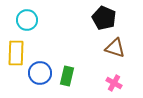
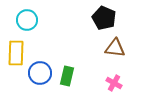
brown triangle: rotated 10 degrees counterclockwise
